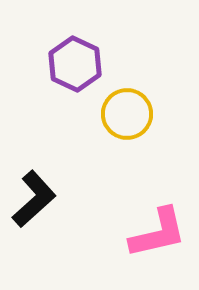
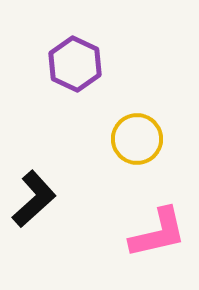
yellow circle: moved 10 px right, 25 px down
